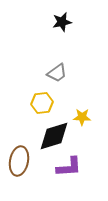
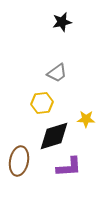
yellow star: moved 4 px right, 2 px down
